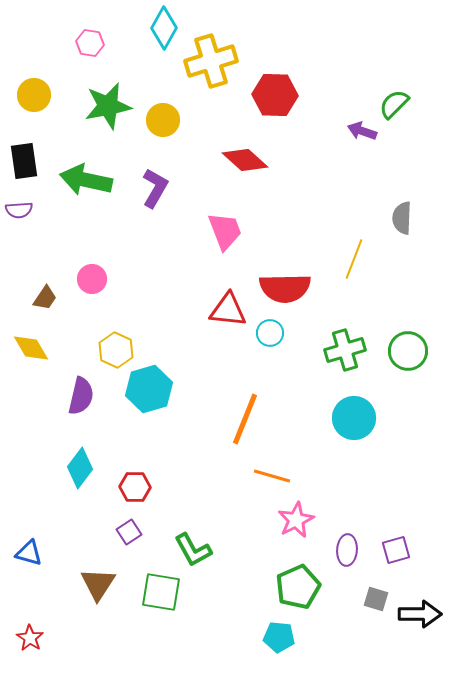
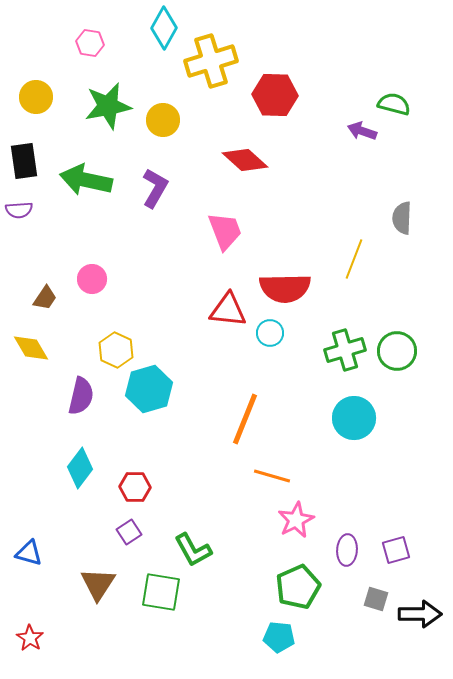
yellow circle at (34, 95): moved 2 px right, 2 px down
green semicircle at (394, 104): rotated 60 degrees clockwise
green circle at (408, 351): moved 11 px left
